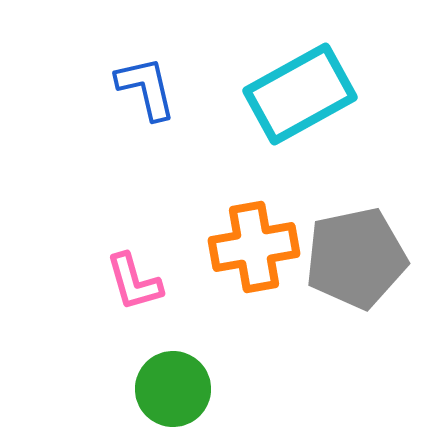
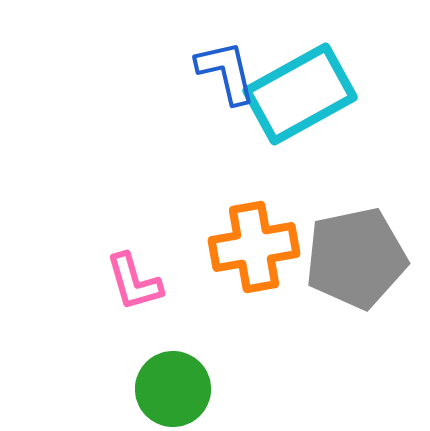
blue L-shape: moved 80 px right, 16 px up
